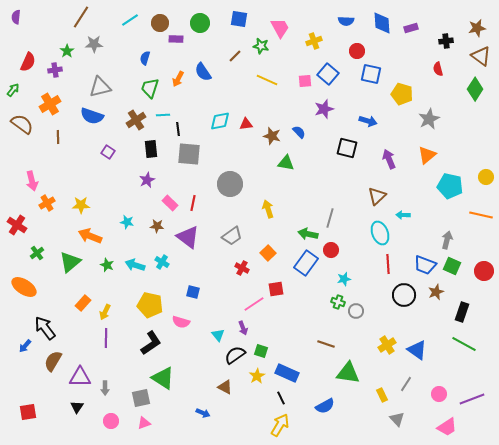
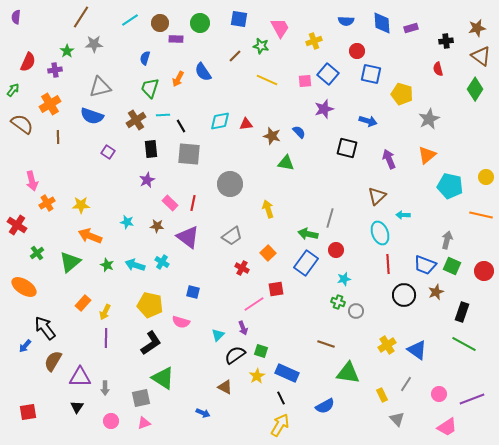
black line at (178, 129): moved 3 px right, 3 px up; rotated 24 degrees counterclockwise
red circle at (331, 250): moved 5 px right
cyan triangle at (218, 335): rotated 24 degrees clockwise
